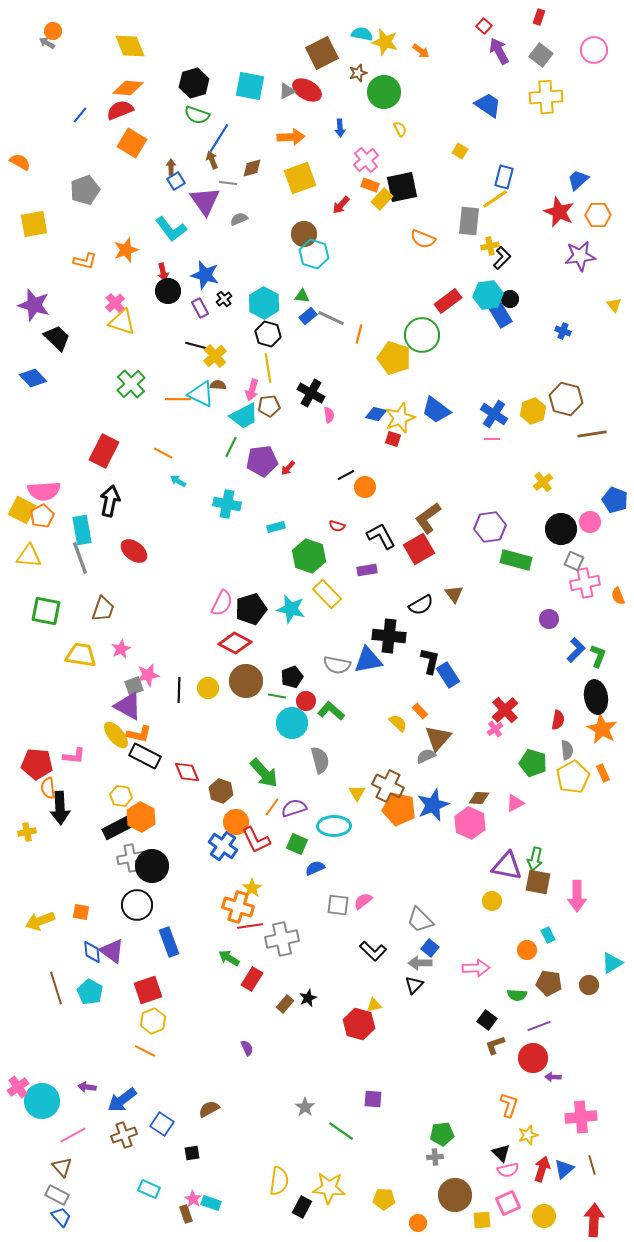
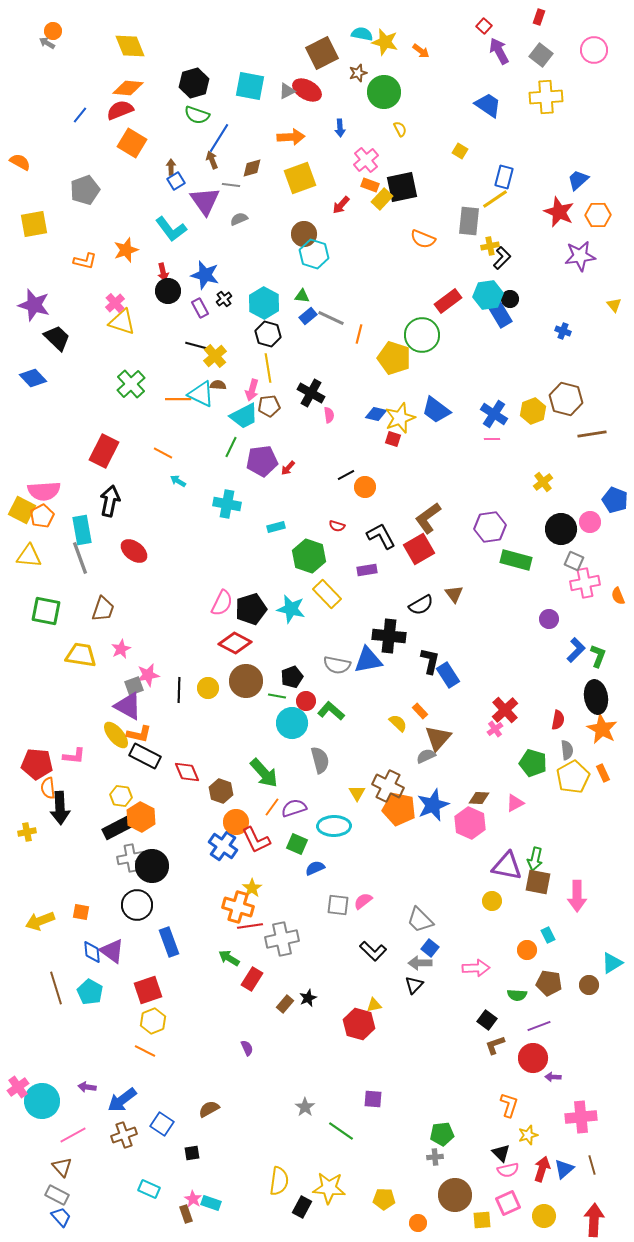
gray line at (228, 183): moved 3 px right, 2 px down
